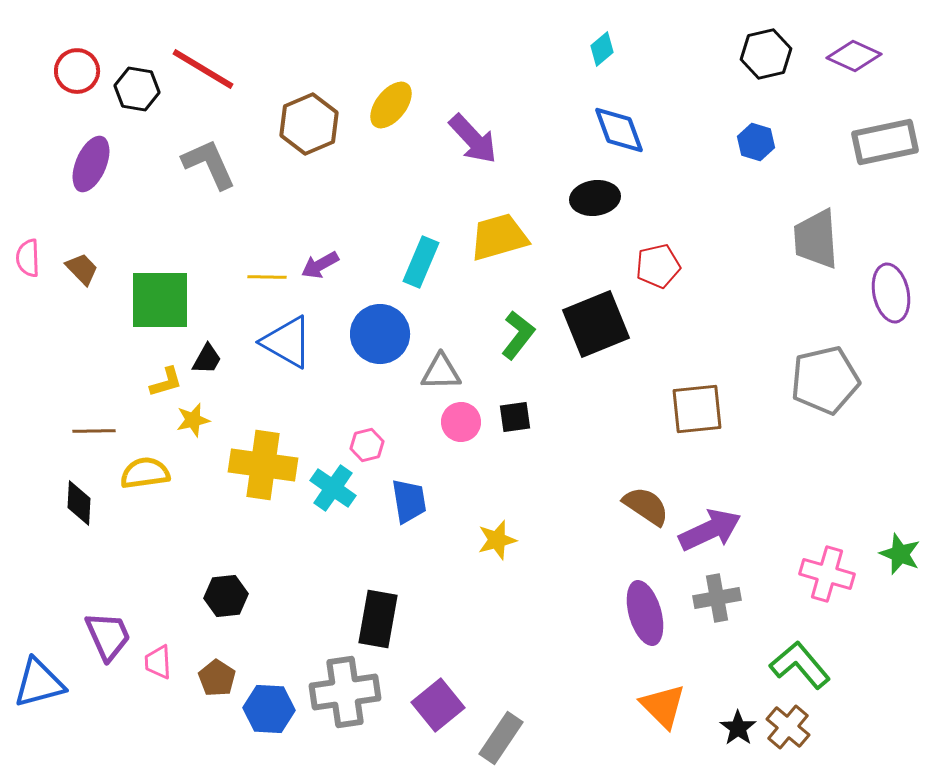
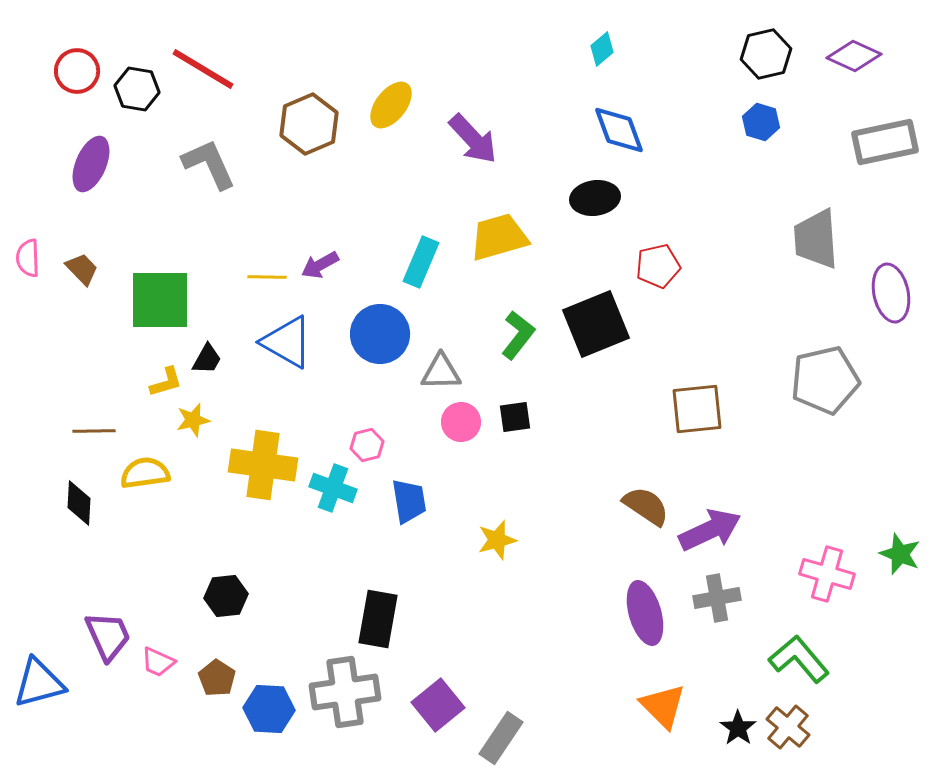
blue hexagon at (756, 142): moved 5 px right, 20 px up
cyan cross at (333, 488): rotated 15 degrees counterclockwise
pink trapezoid at (158, 662): rotated 63 degrees counterclockwise
green L-shape at (800, 665): moved 1 px left, 6 px up
